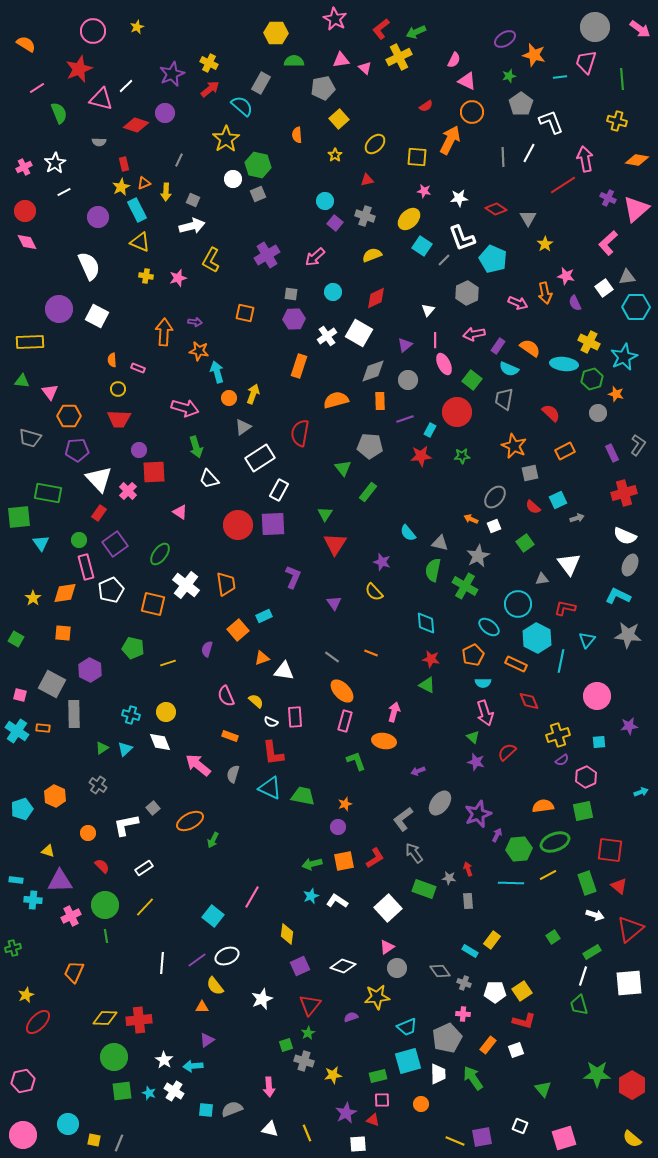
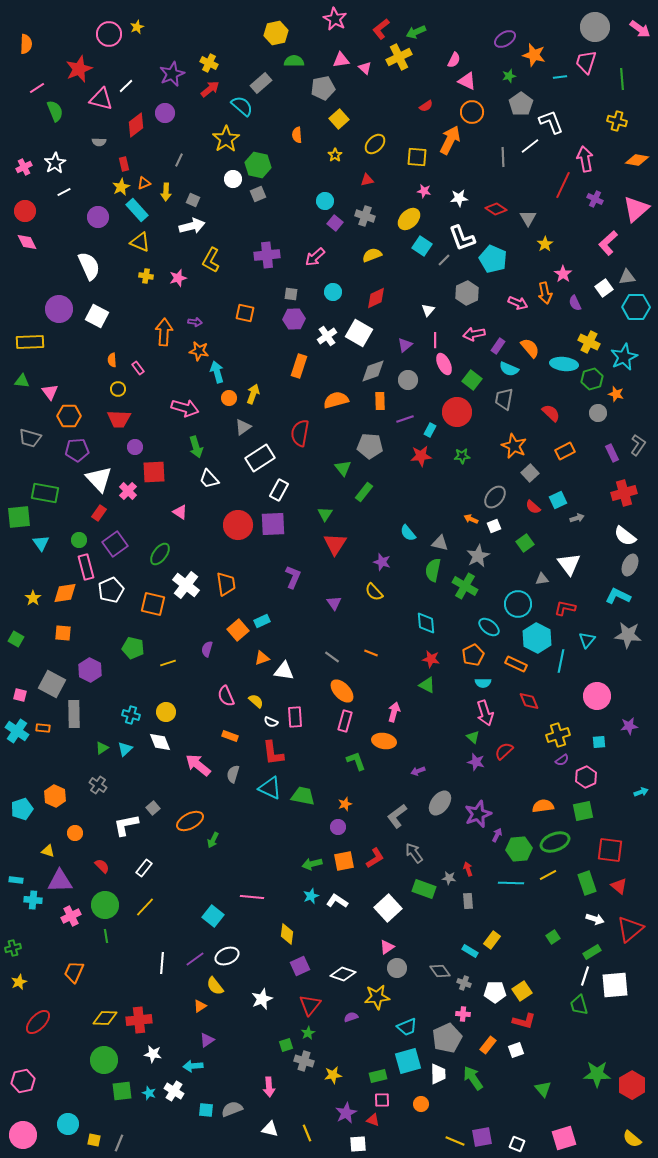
pink circle at (93, 31): moved 16 px right, 3 px down
yellow hexagon at (276, 33): rotated 15 degrees counterclockwise
orange semicircle at (26, 44): rotated 60 degrees clockwise
gray rectangle at (261, 83): rotated 20 degrees clockwise
green semicircle at (59, 113): moved 4 px left, 2 px up
red diamond at (136, 125): rotated 55 degrees counterclockwise
white line at (529, 153): moved 1 px right, 7 px up; rotated 24 degrees clockwise
red line at (563, 185): rotated 32 degrees counterclockwise
purple cross at (608, 198): moved 13 px left, 1 px down
cyan rectangle at (137, 210): rotated 15 degrees counterclockwise
purple cross at (267, 255): rotated 25 degrees clockwise
pink star at (566, 276): moved 3 px left, 2 px up; rotated 24 degrees clockwise
orange semicircle at (530, 348): rotated 15 degrees clockwise
pink rectangle at (138, 368): rotated 32 degrees clockwise
purple circle at (139, 450): moved 4 px left, 3 px up
gray square at (530, 473): rotated 30 degrees counterclockwise
green rectangle at (368, 492): moved 4 px left
green rectangle at (48, 493): moved 3 px left
white semicircle at (625, 536): rotated 15 degrees clockwise
cyan rectangle at (264, 616): moved 2 px left, 5 px down
red semicircle at (507, 752): moved 3 px left, 1 px up
gray L-shape at (403, 819): moved 6 px left, 3 px up
orange circle at (88, 833): moved 13 px left
white rectangle at (144, 868): rotated 18 degrees counterclockwise
pink line at (252, 897): rotated 65 degrees clockwise
white arrow at (595, 915): moved 4 px down
purple line at (197, 960): moved 2 px left, 1 px up
white diamond at (343, 966): moved 8 px down
white line at (583, 976): moved 2 px right
white square at (629, 983): moved 14 px left, 2 px down
yellow star at (26, 995): moved 7 px left, 13 px up
orange triangle at (202, 1007): moved 2 px left, 1 px up; rotated 32 degrees counterclockwise
green circle at (114, 1057): moved 10 px left, 3 px down
white star at (164, 1060): moved 11 px left, 6 px up; rotated 24 degrees counterclockwise
white square at (520, 1126): moved 3 px left, 18 px down
